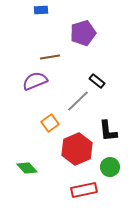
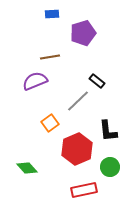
blue rectangle: moved 11 px right, 4 px down
